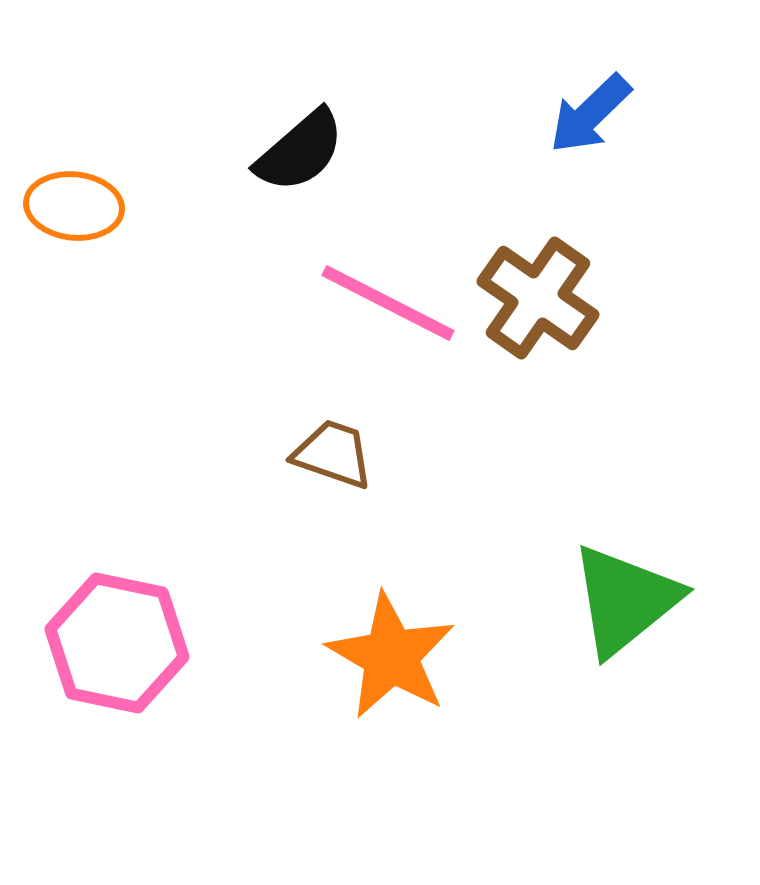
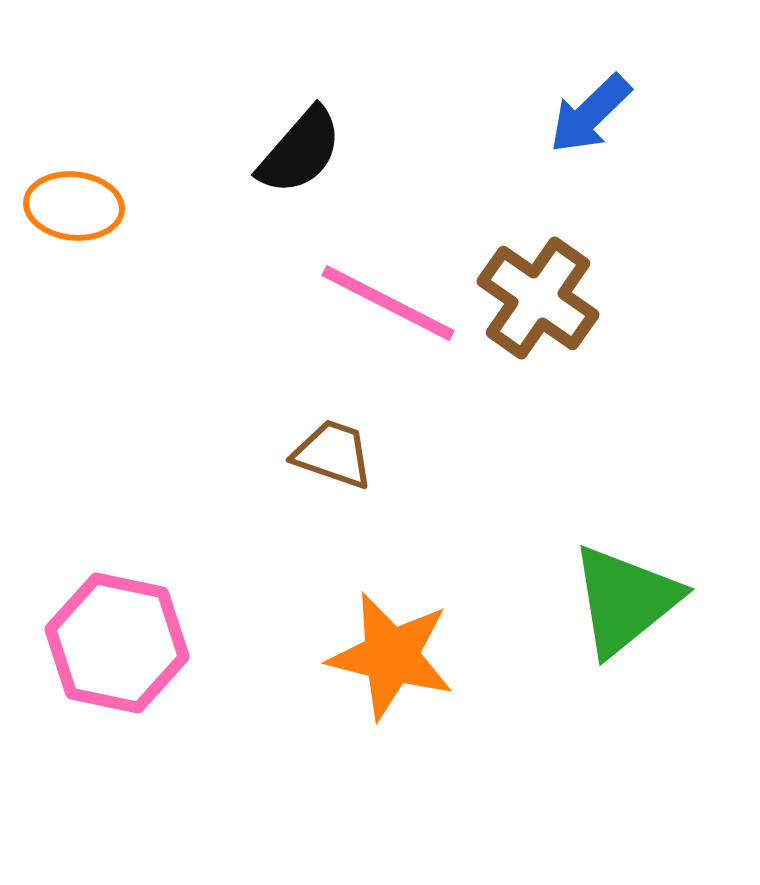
black semicircle: rotated 8 degrees counterclockwise
orange star: rotated 16 degrees counterclockwise
